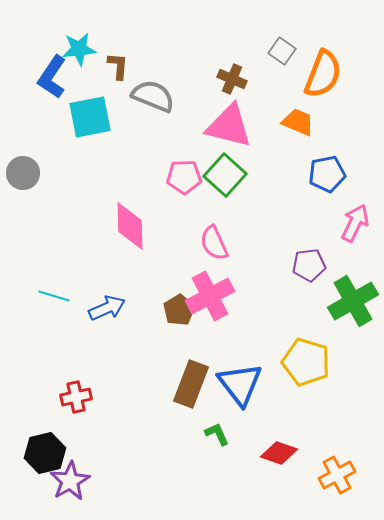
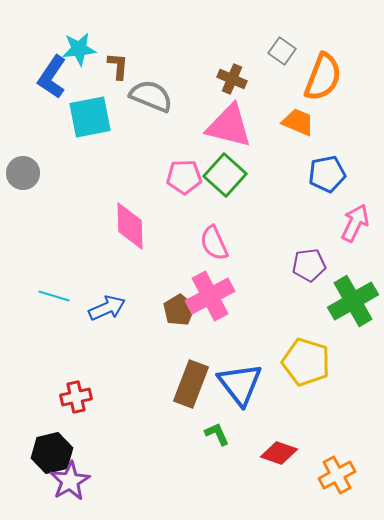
orange semicircle: moved 3 px down
gray semicircle: moved 2 px left
black hexagon: moved 7 px right
